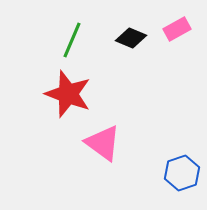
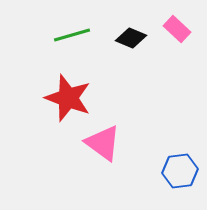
pink rectangle: rotated 72 degrees clockwise
green line: moved 5 px up; rotated 51 degrees clockwise
red star: moved 4 px down
blue hexagon: moved 2 px left, 2 px up; rotated 12 degrees clockwise
